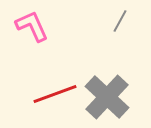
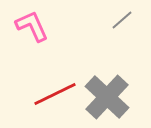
gray line: moved 2 px right, 1 px up; rotated 20 degrees clockwise
red line: rotated 6 degrees counterclockwise
